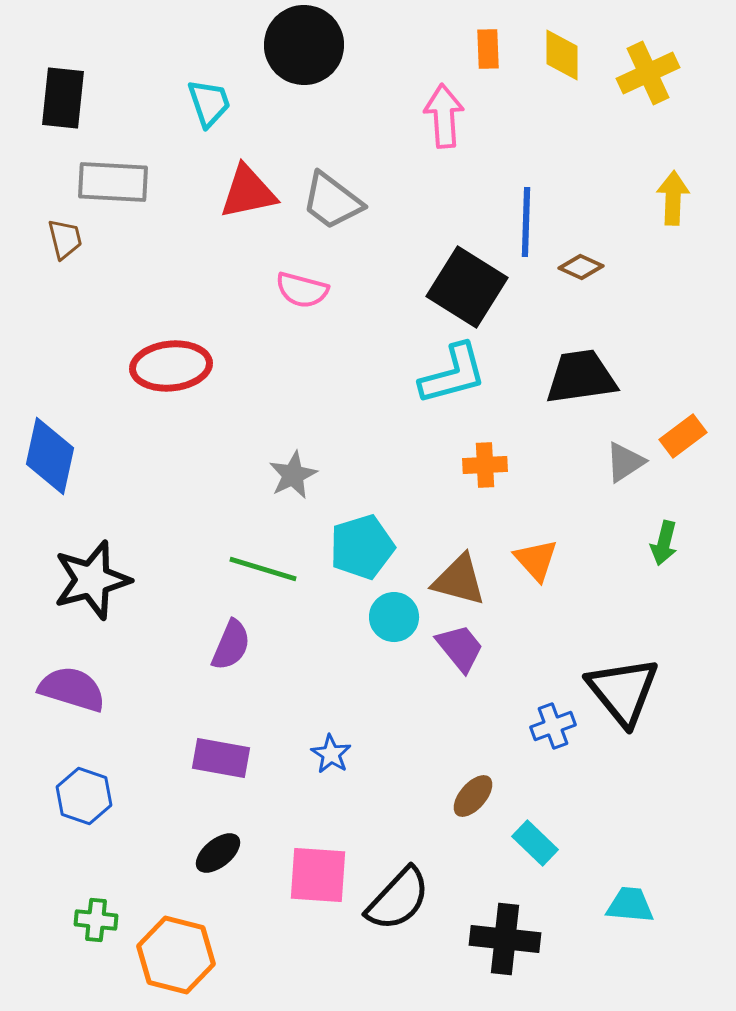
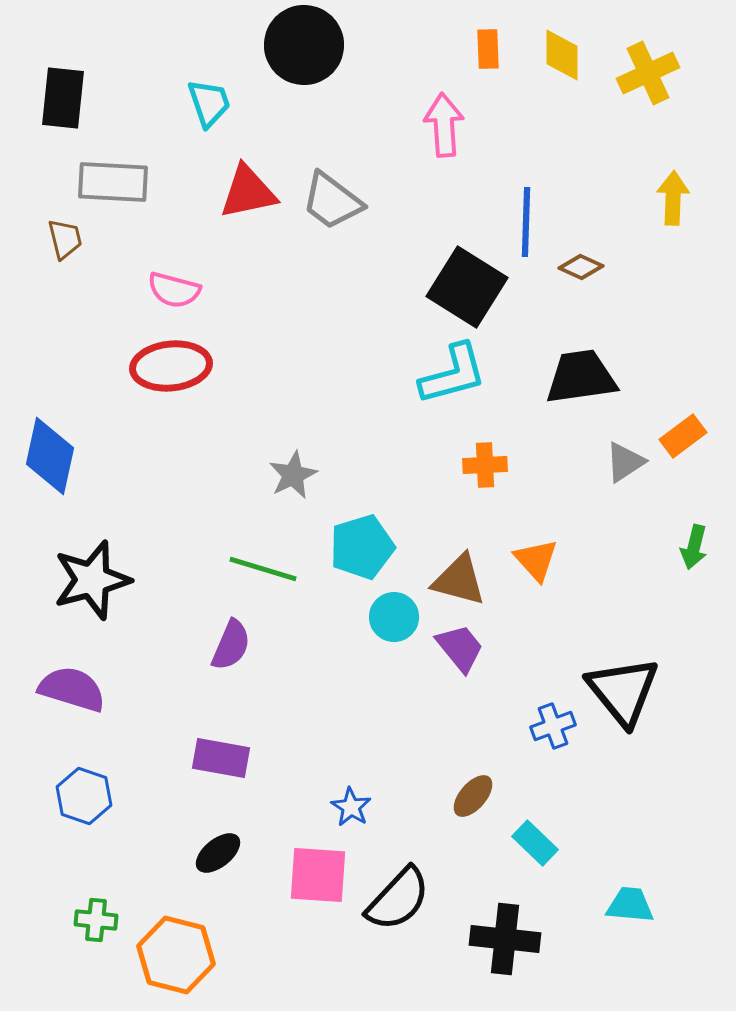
pink arrow at (444, 116): moved 9 px down
pink semicircle at (302, 290): moved 128 px left
green arrow at (664, 543): moved 30 px right, 4 px down
blue star at (331, 754): moved 20 px right, 53 px down
